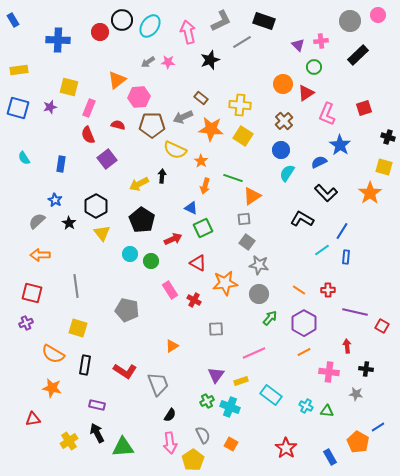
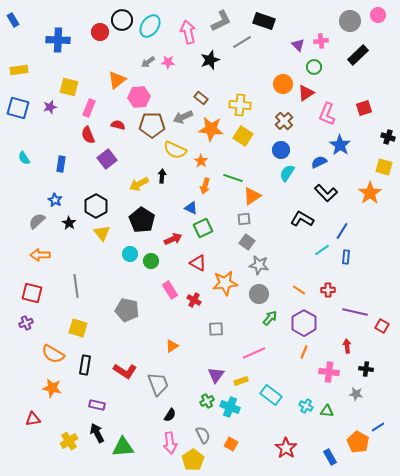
orange line at (304, 352): rotated 40 degrees counterclockwise
